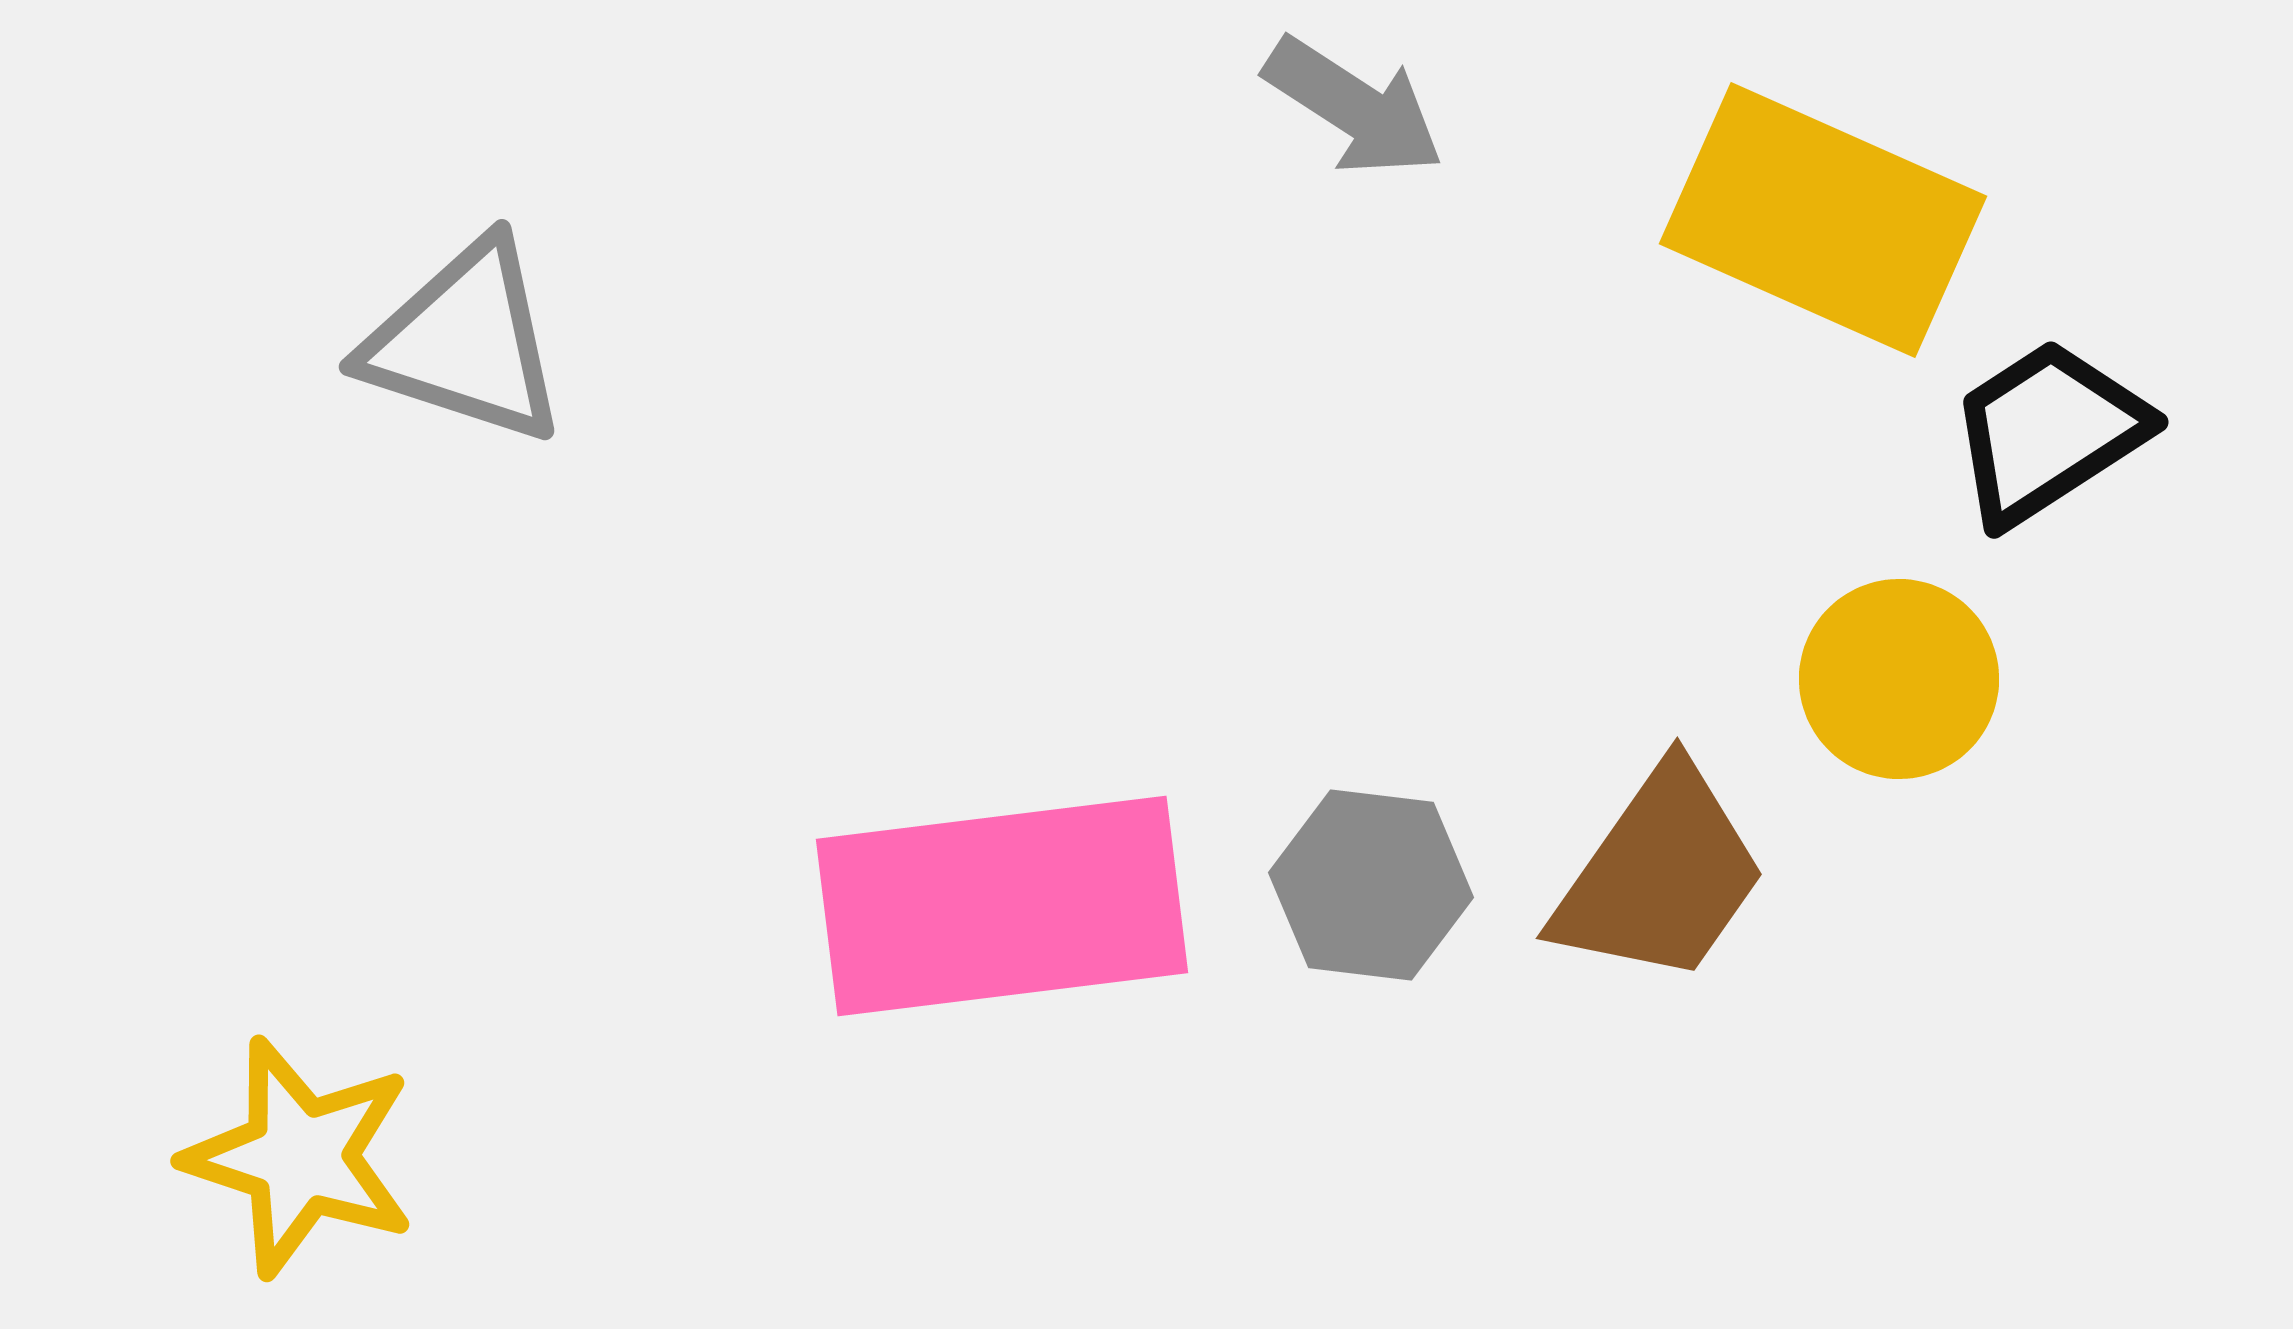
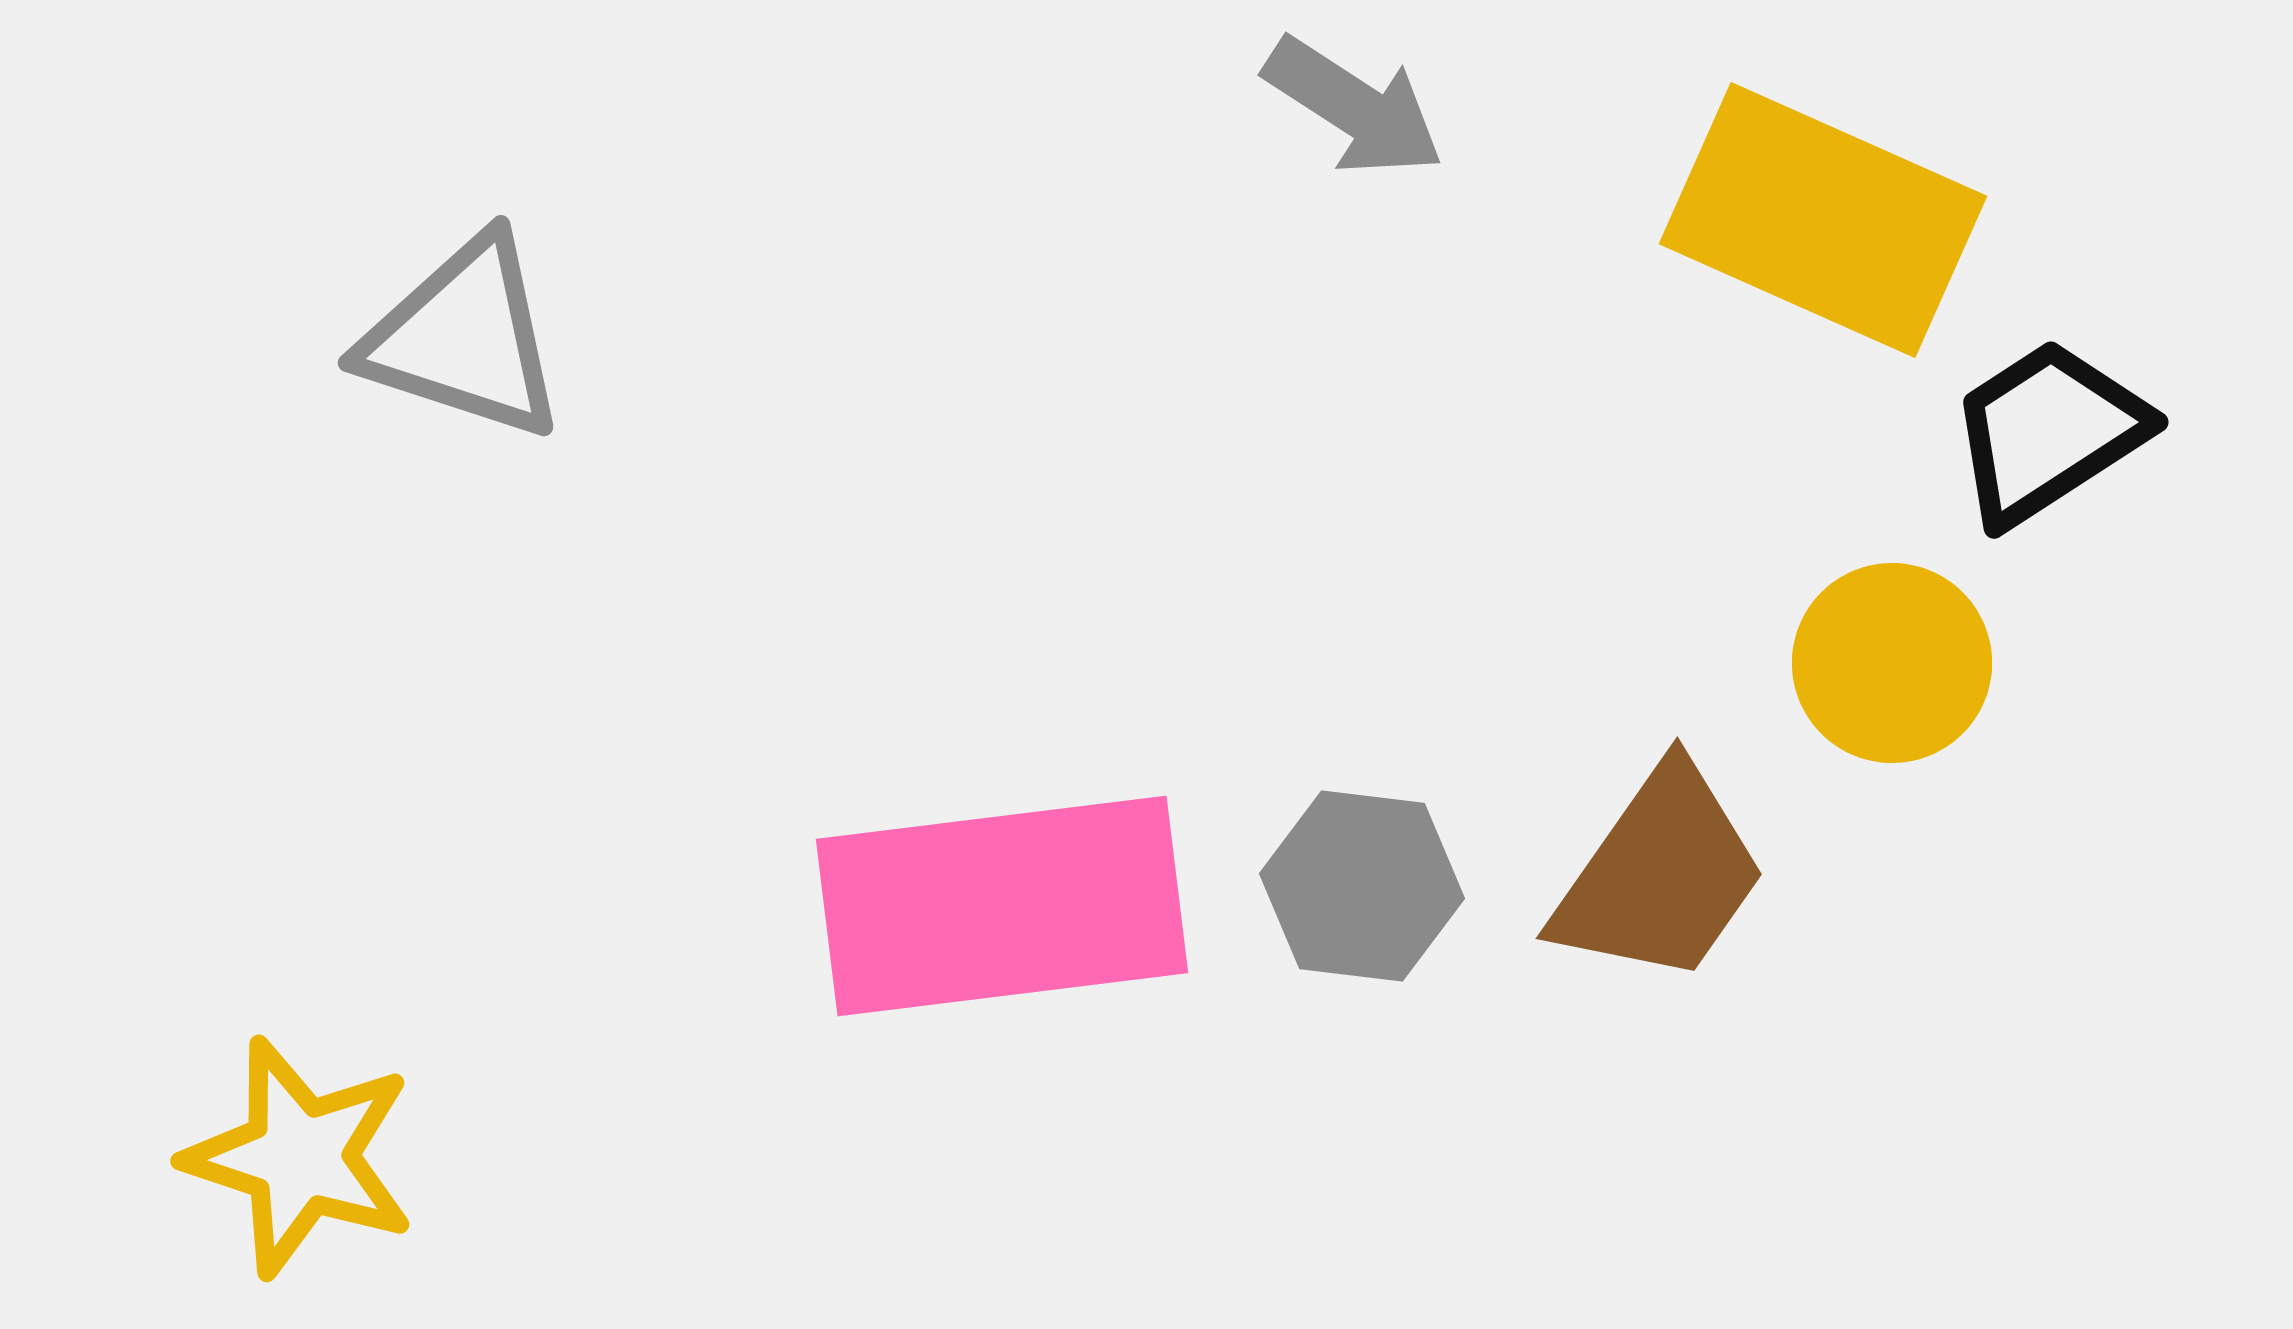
gray triangle: moved 1 px left, 4 px up
yellow circle: moved 7 px left, 16 px up
gray hexagon: moved 9 px left, 1 px down
